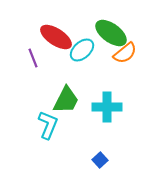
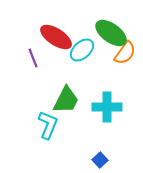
orange semicircle: rotated 15 degrees counterclockwise
